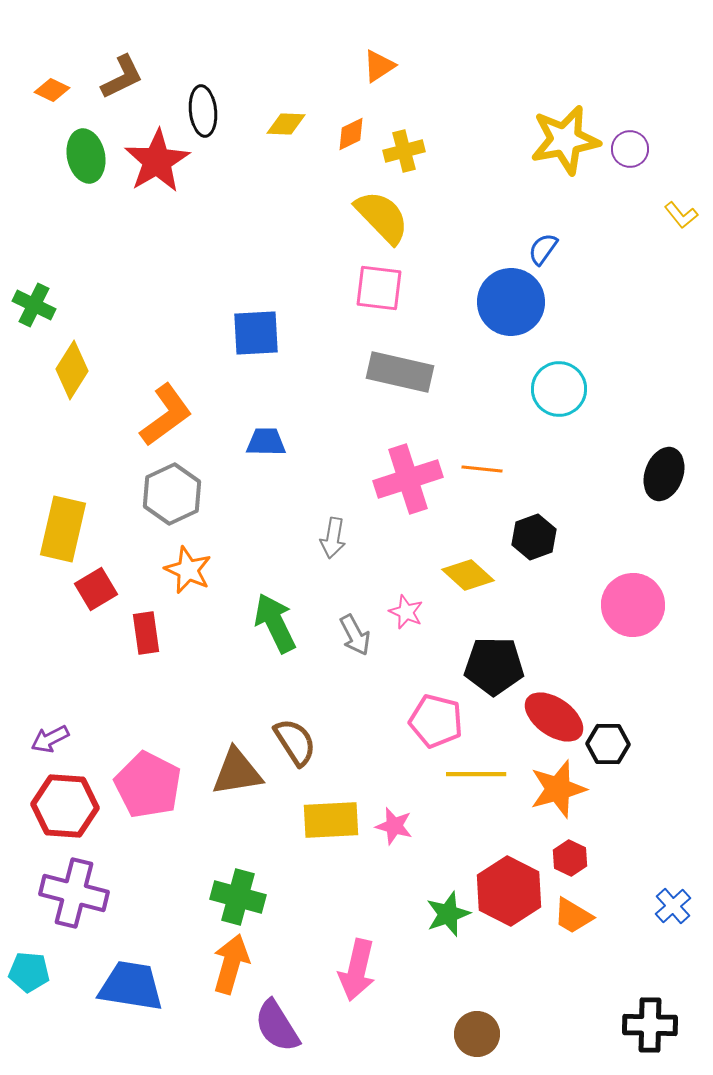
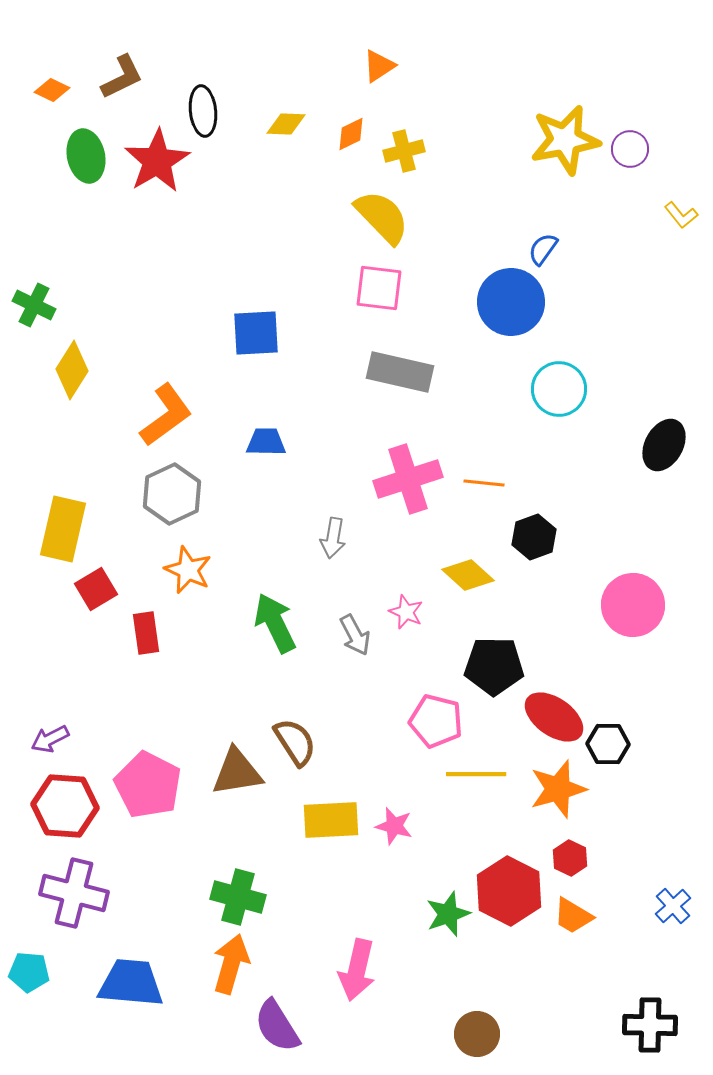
orange line at (482, 469): moved 2 px right, 14 px down
black ellipse at (664, 474): moved 29 px up; rotated 9 degrees clockwise
blue trapezoid at (131, 986): moved 3 px up; rotated 4 degrees counterclockwise
